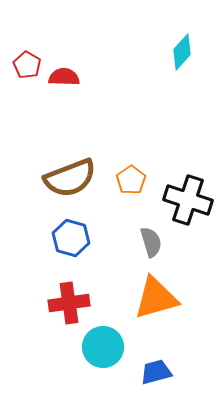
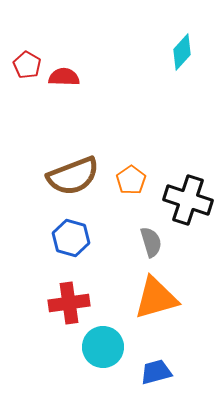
brown semicircle: moved 3 px right, 2 px up
